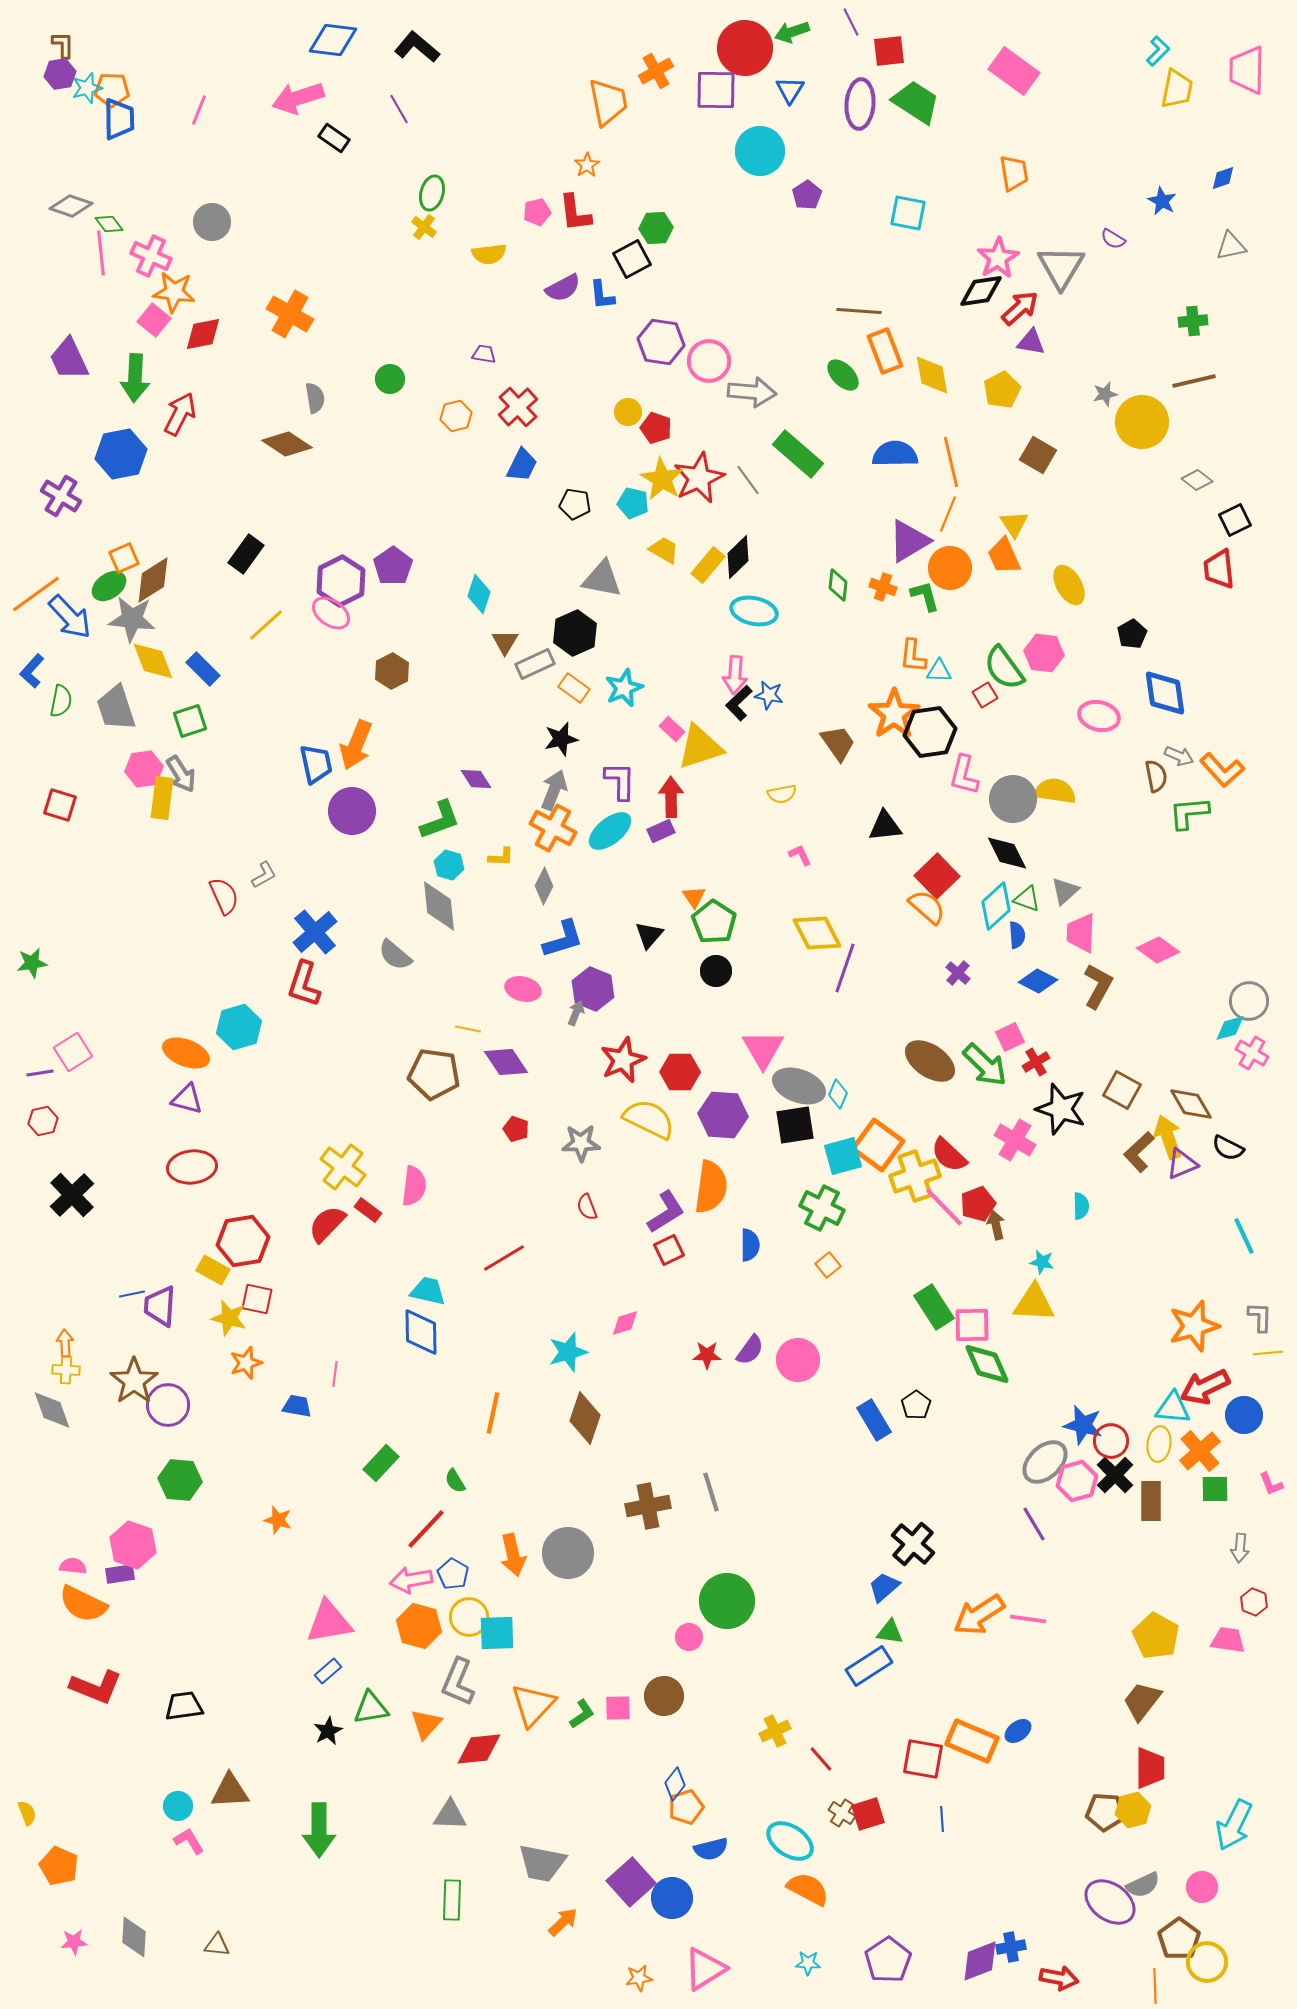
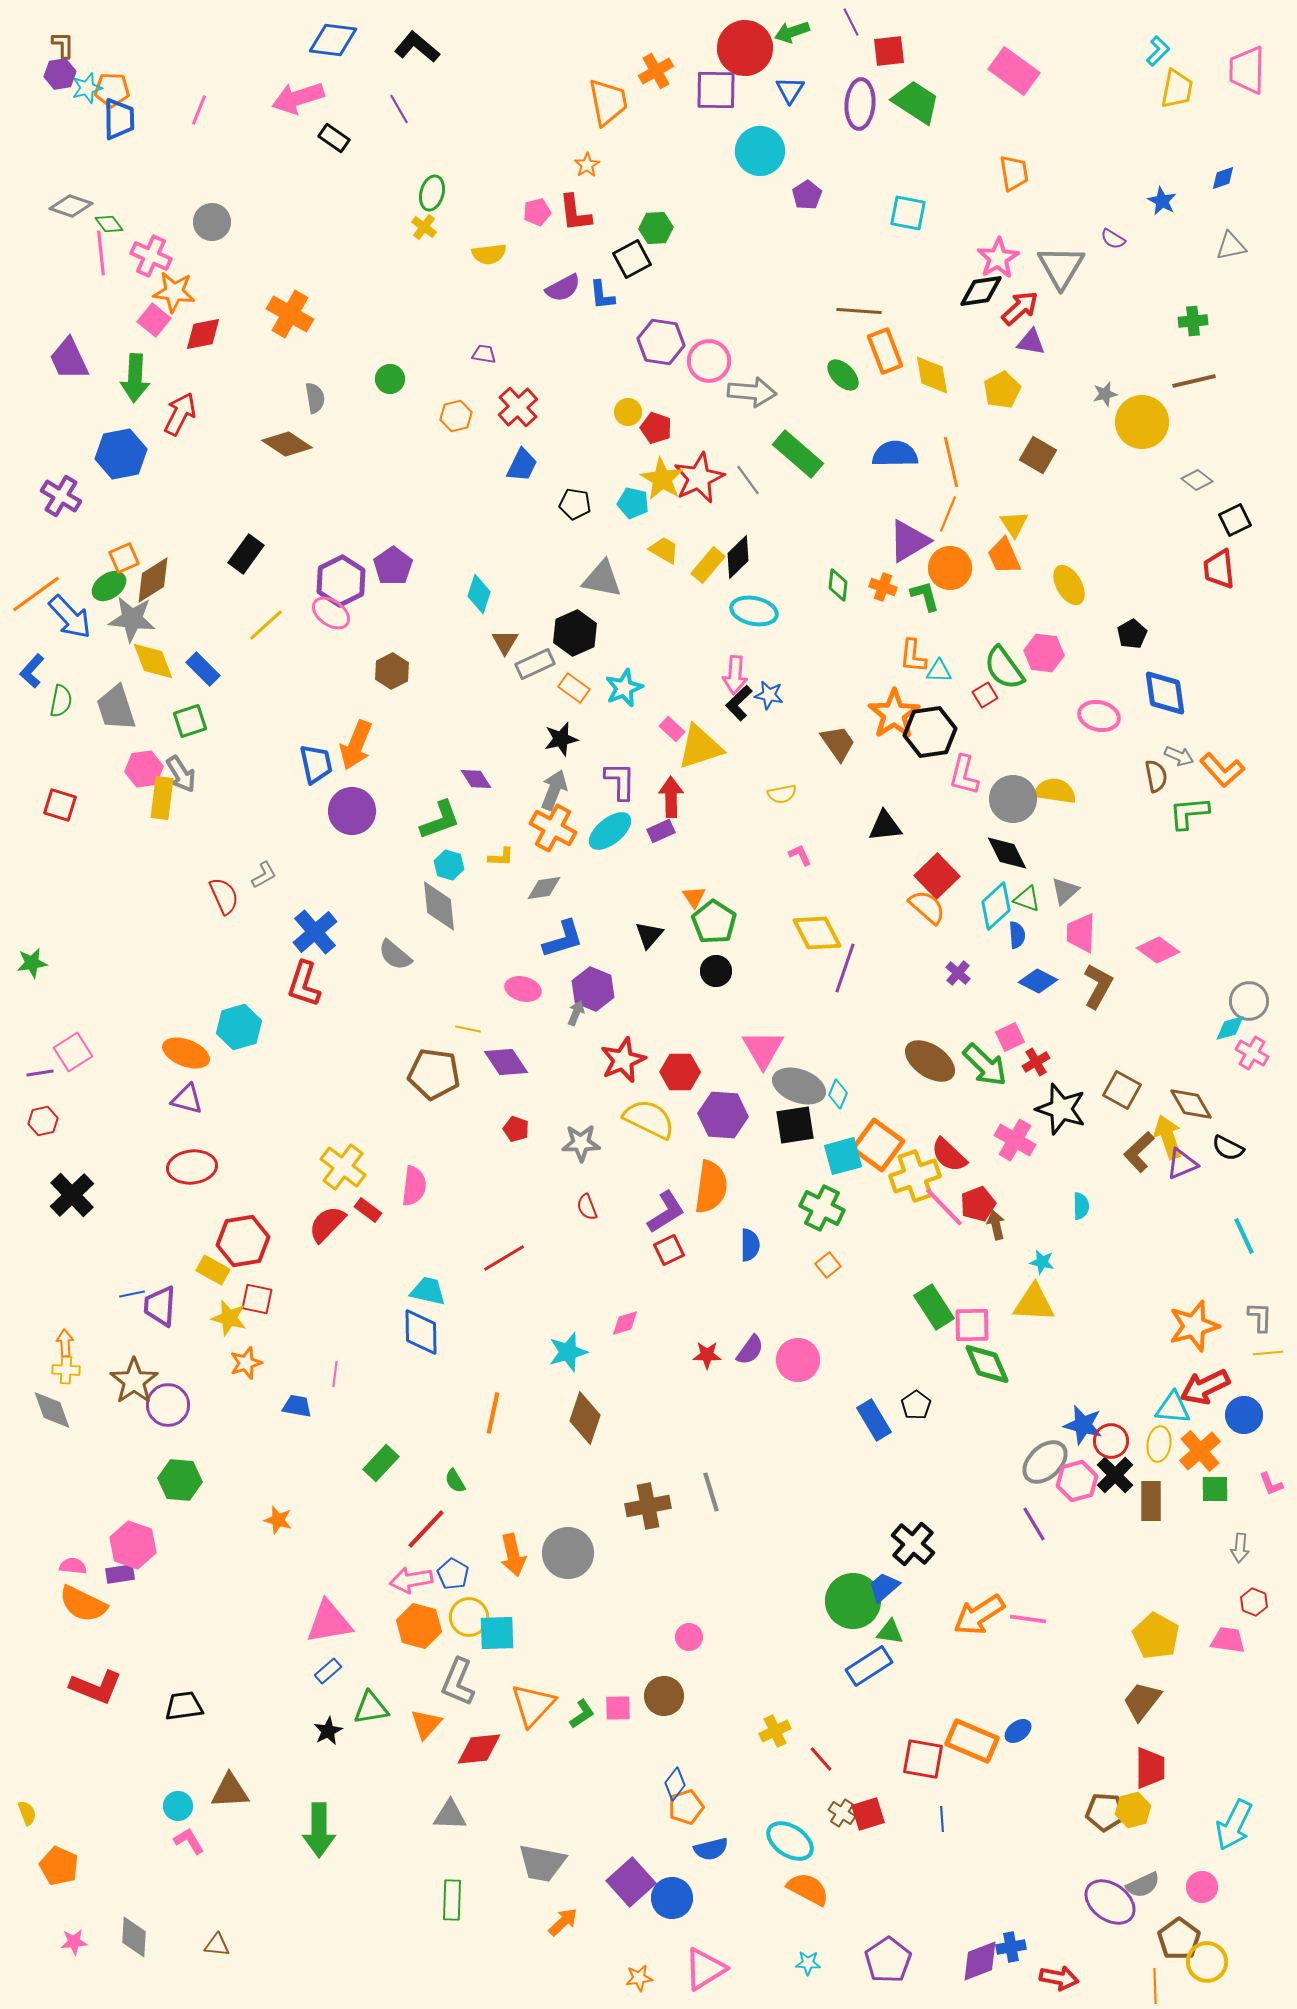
gray diamond at (544, 886): moved 2 px down; rotated 54 degrees clockwise
green circle at (727, 1601): moved 126 px right
